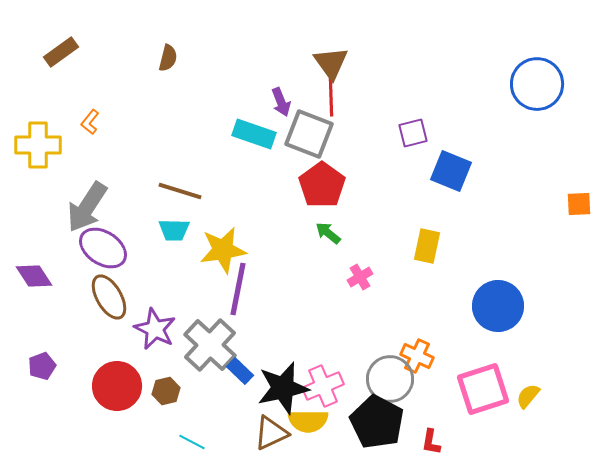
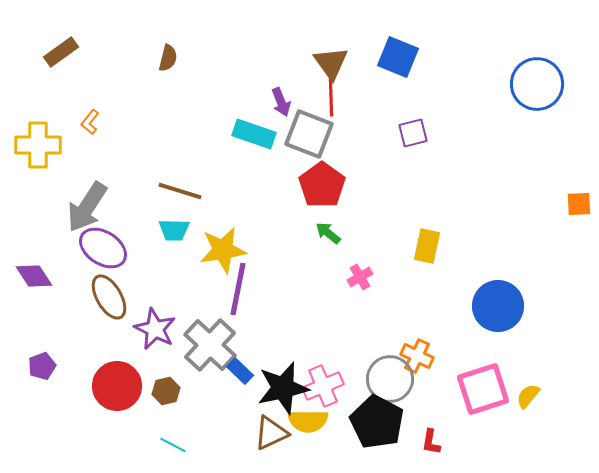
blue square at (451, 171): moved 53 px left, 114 px up
cyan line at (192, 442): moved 19 px left, 3 px down
